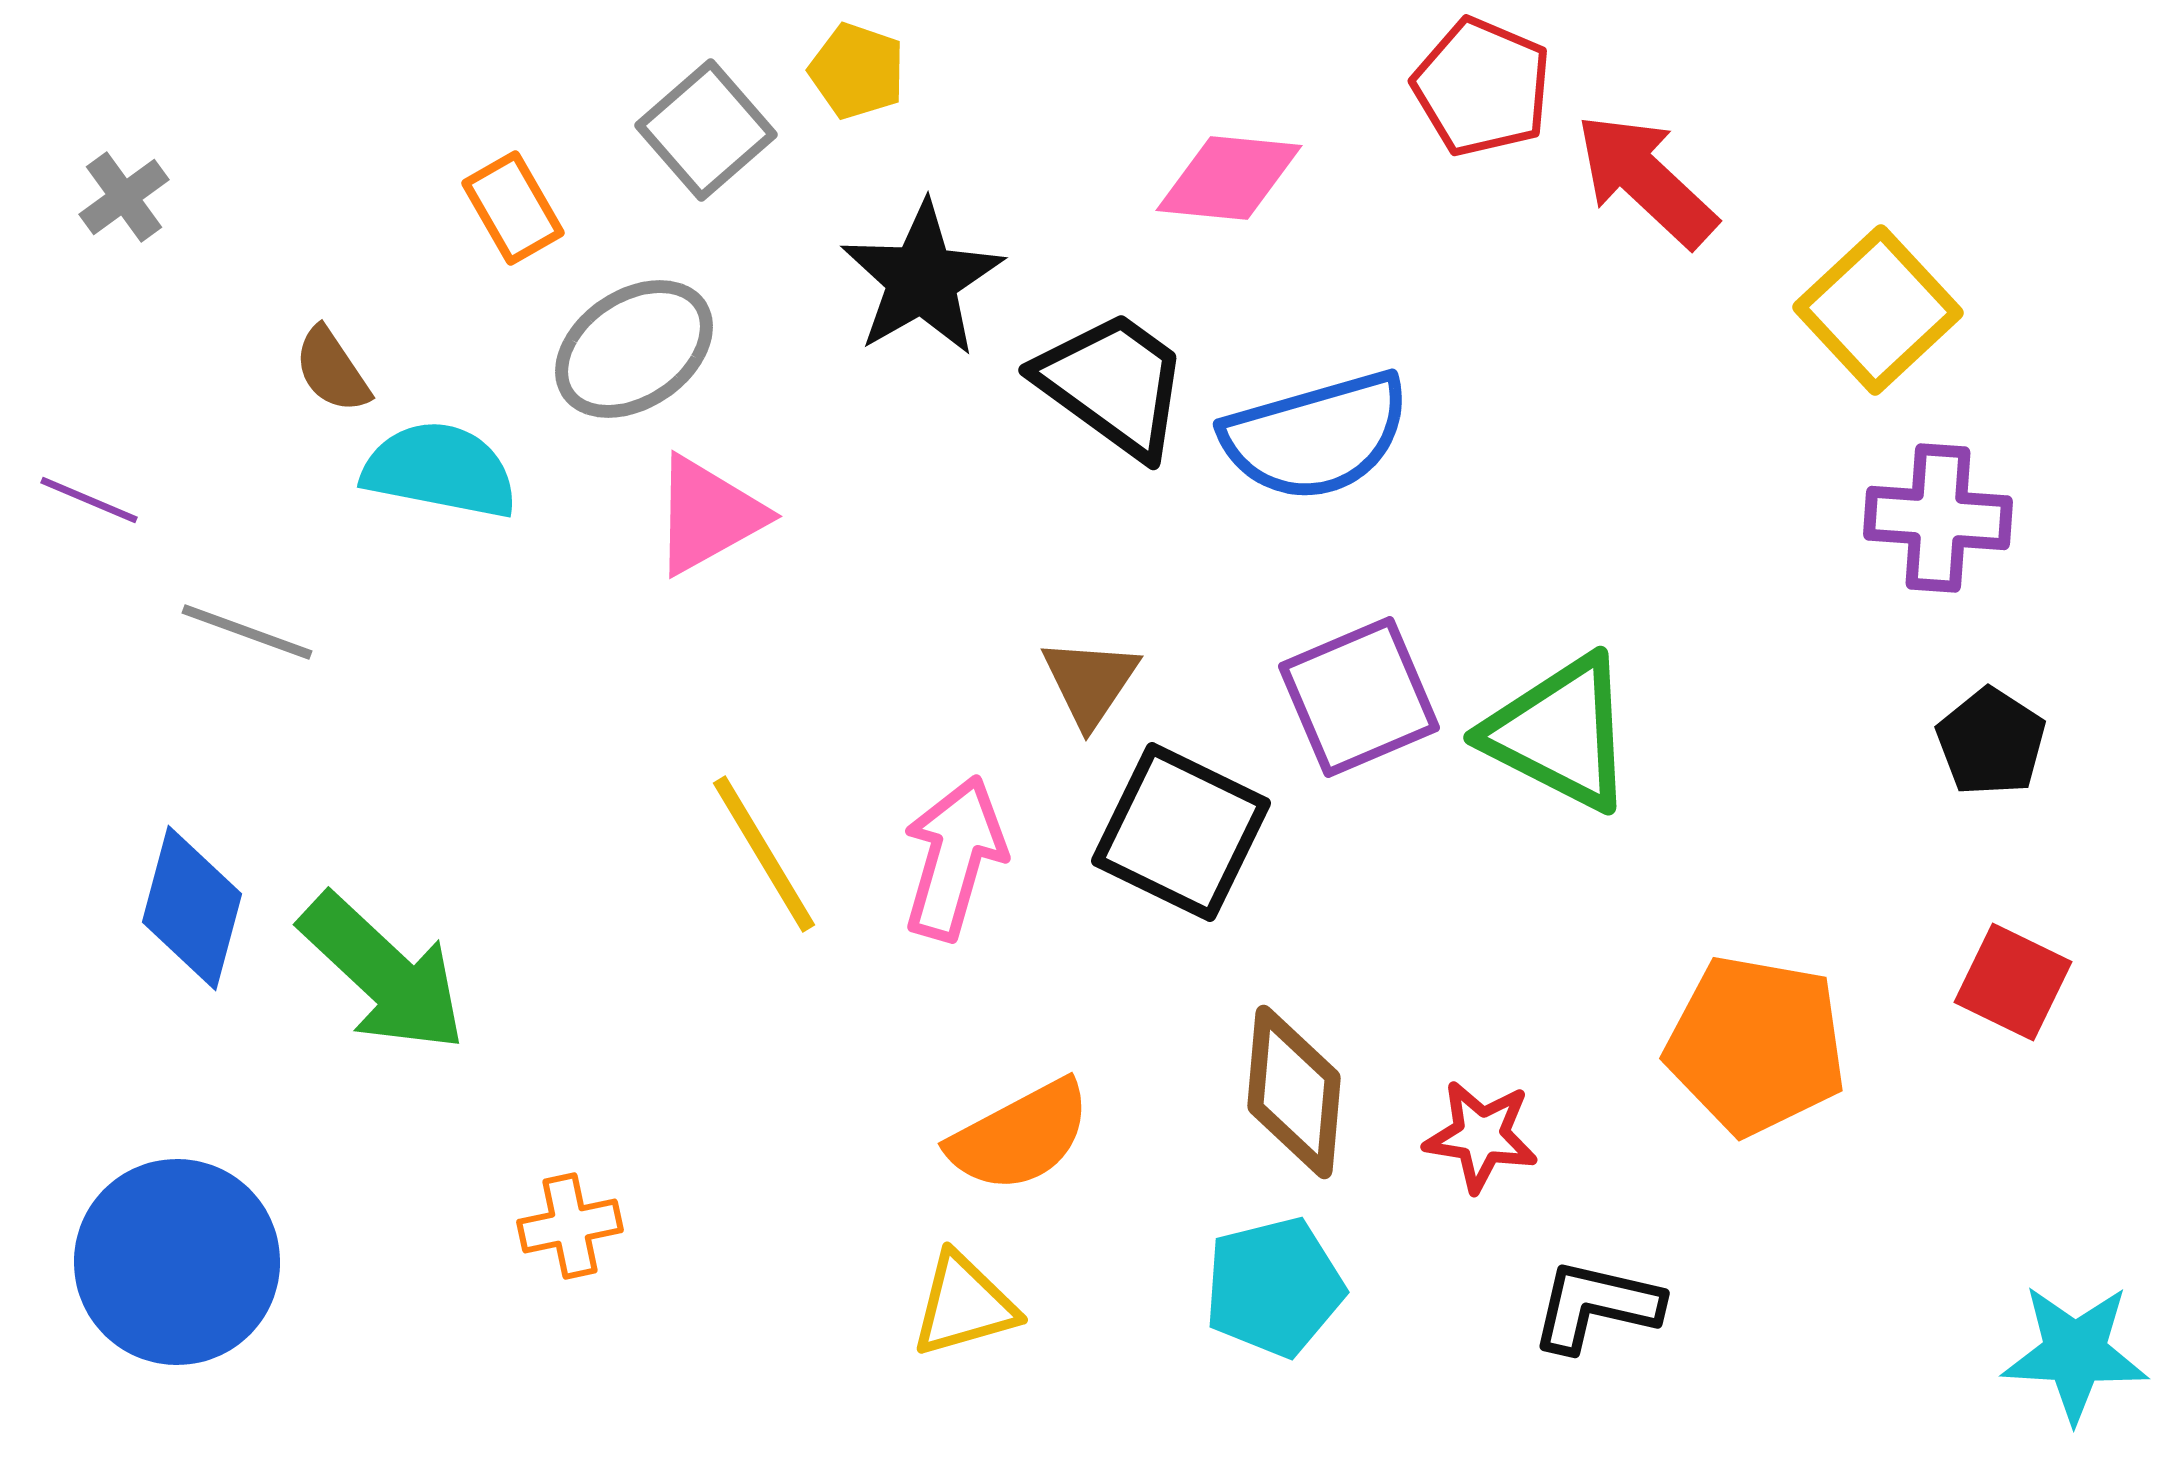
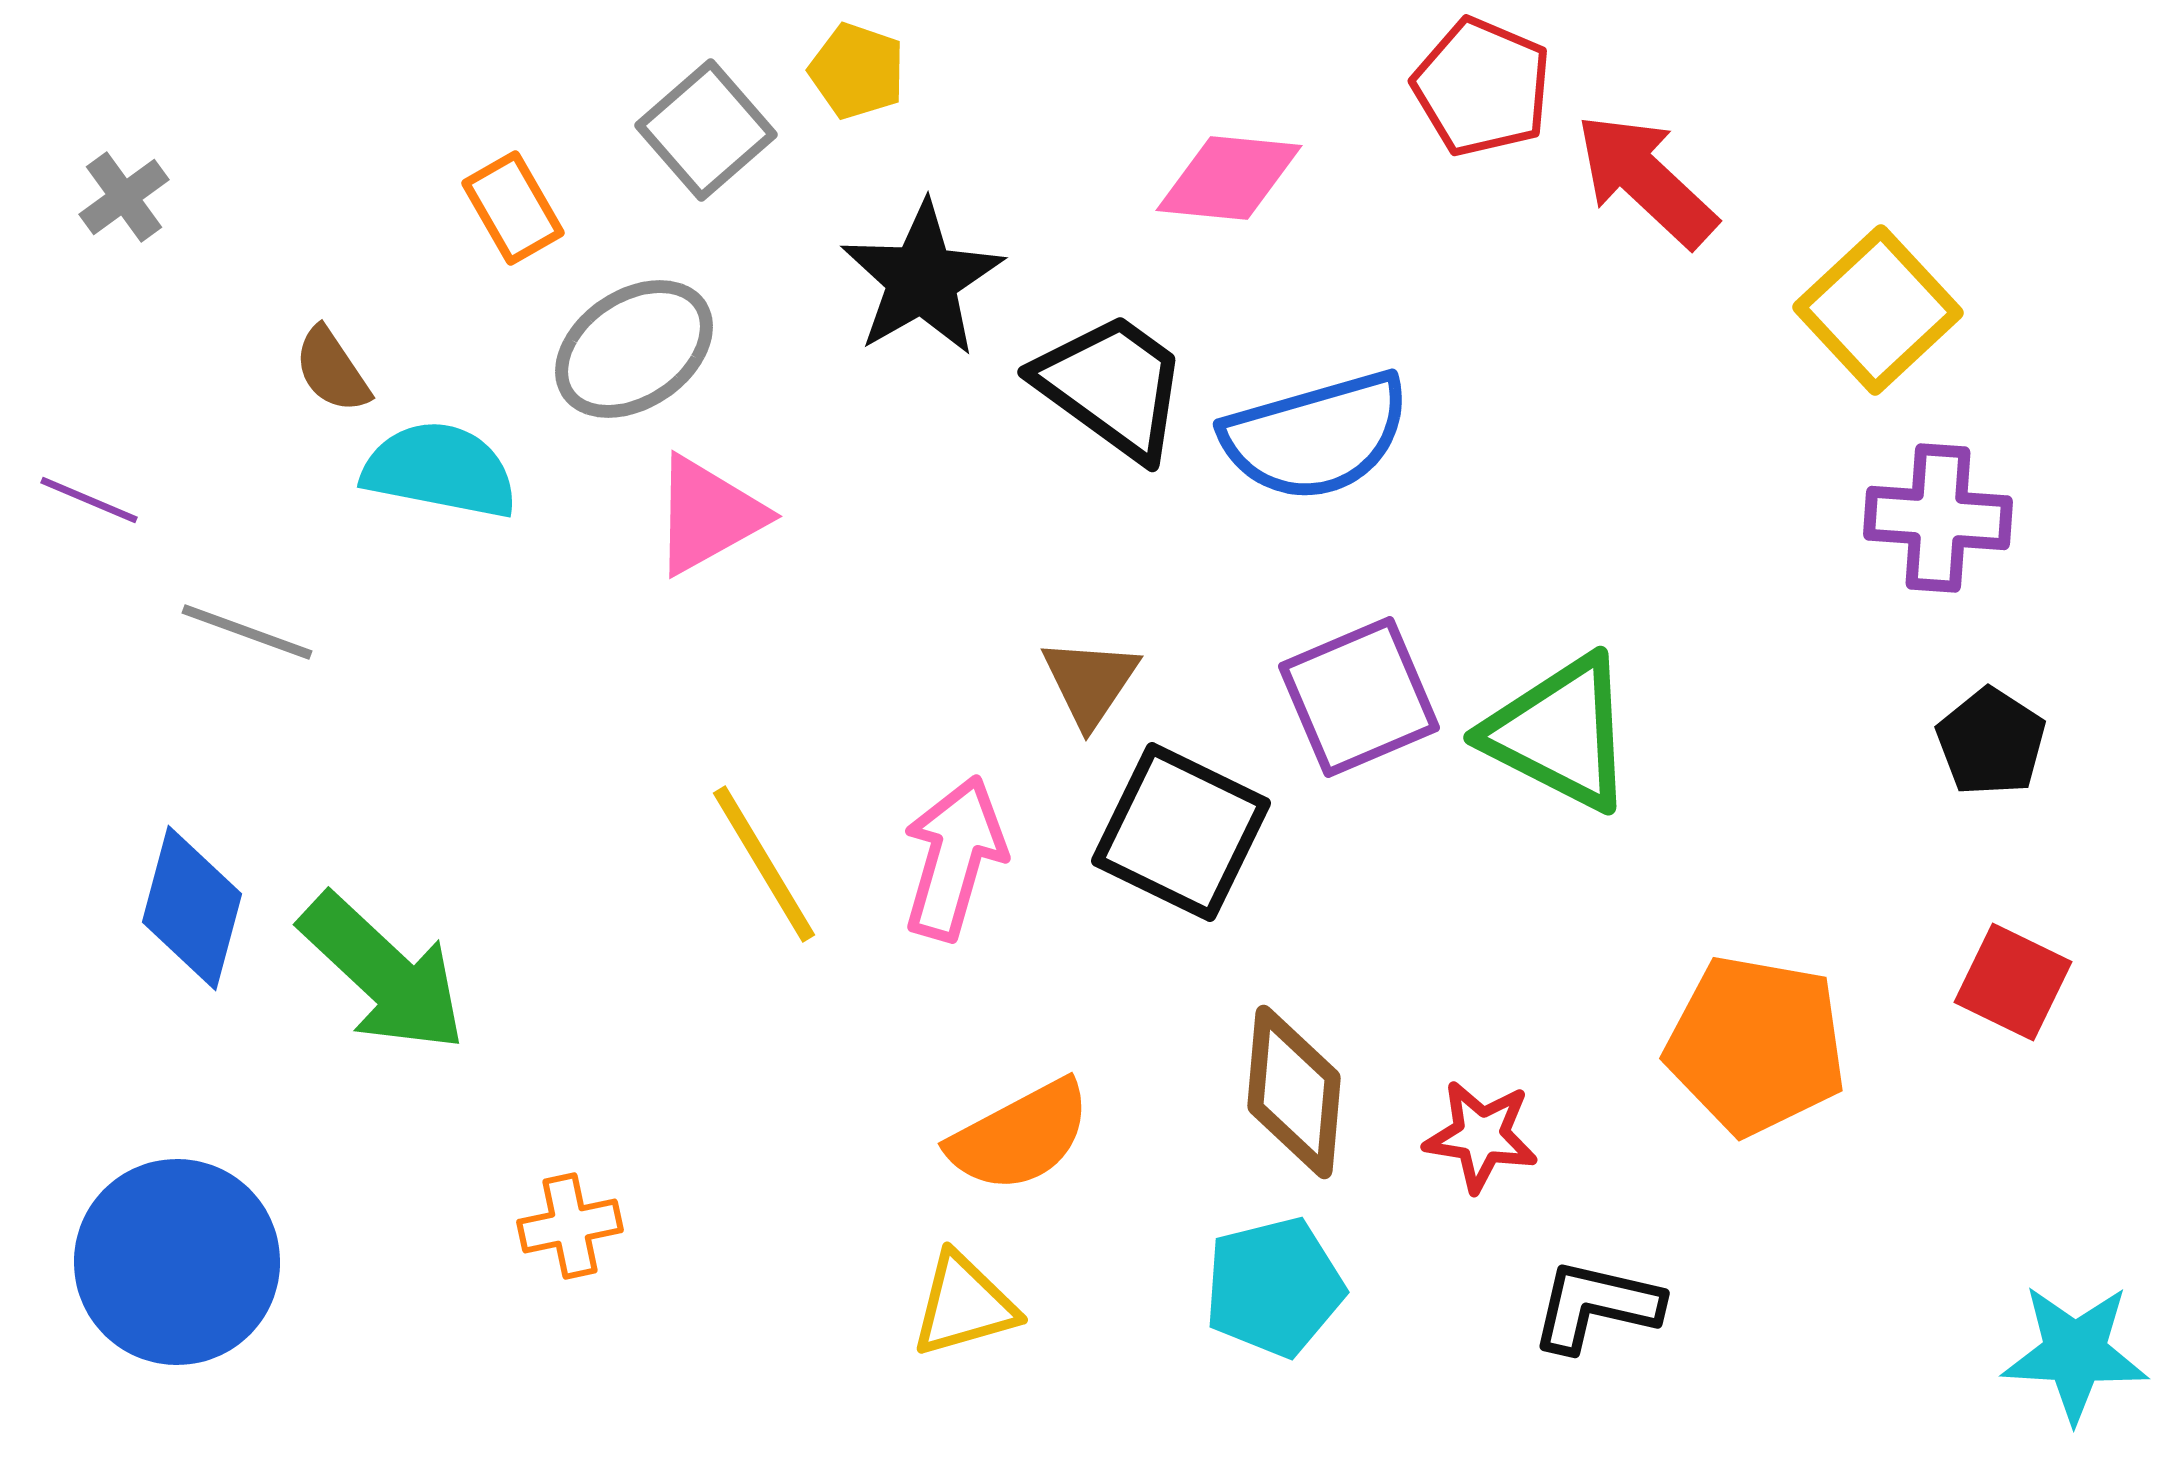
black trapezoid: moved 1 px left, 2 px down
yellow line: moved 10 px down
